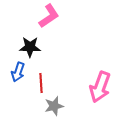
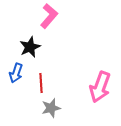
pink L-shape: rotated 15 degrees counterclockwise
black star: rotated 25 degrees counterclockwise
blue arrow: moved 2 px left, 1 px down
gray star: moved 3 px left, 2 px down
